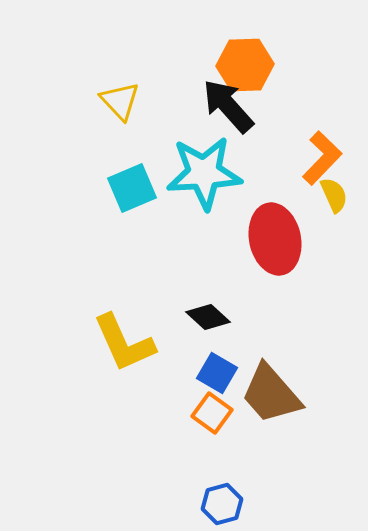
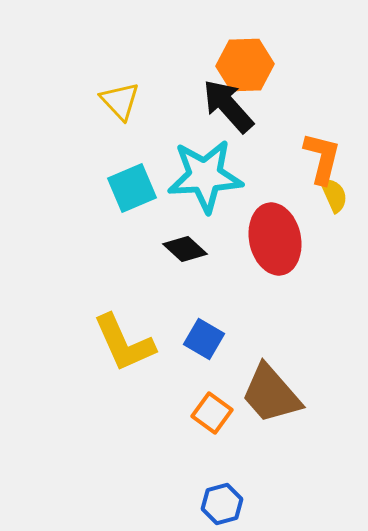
orange L-shape: rotated 30 degrees counterclockwise
cyan star: moved 1 px right, 3 px down
black diamond: moved 23 px left, 68 px up
blue square: moved 13 px left, 34 px up
